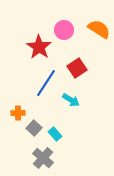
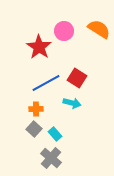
pink circle: moved 1 px down
red square: moved 10 px down; rotated 24 degrees counterclockwise
blue line: rotated 28 degrees clockwise
cyan arrow: moved 1 px right, 3 px down; rotated 18 degrees counterclockwise
orange cross: moved 18 px right, 4 px up
gray square: moved 1 px down
gray cross: moved 8 px right
